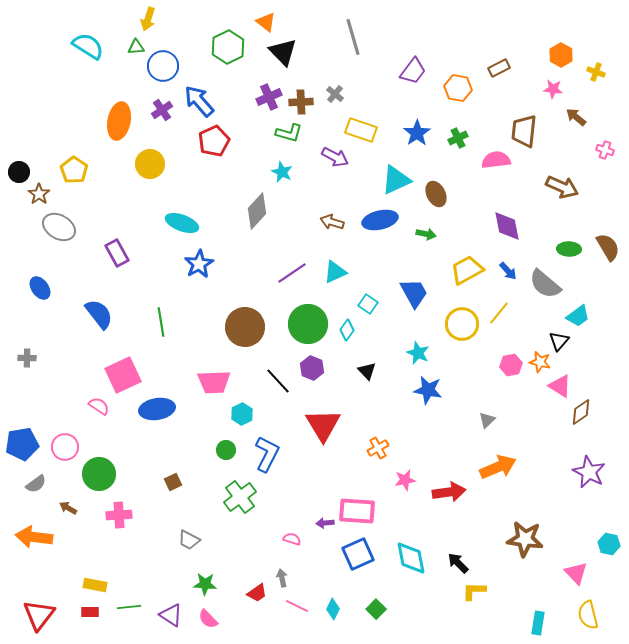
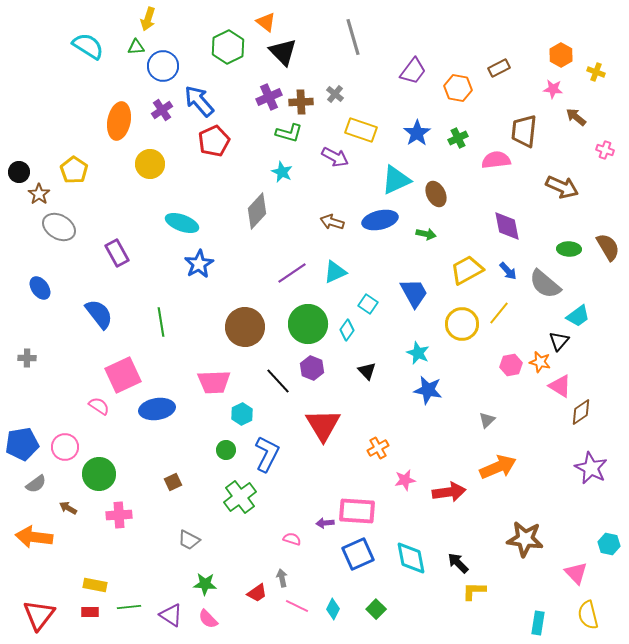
purple star at (589, 472): moved 2 px right, 4 px up
